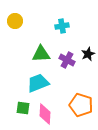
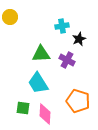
yellow circle: moved 5 px left, 4 px up
black star: moved 9 px left, 15 px up
cyan trapezoid: rotated 100 degrees counterclockwise
orange pentagon: moved 3 px left, 4 px up
